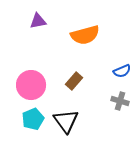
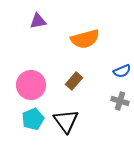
orange semicircle: moved 4 px down
